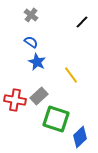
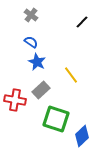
gray rectangle: moved 2 px right, 6 px up
blue diamond: moved 2 px right, 1 px up
